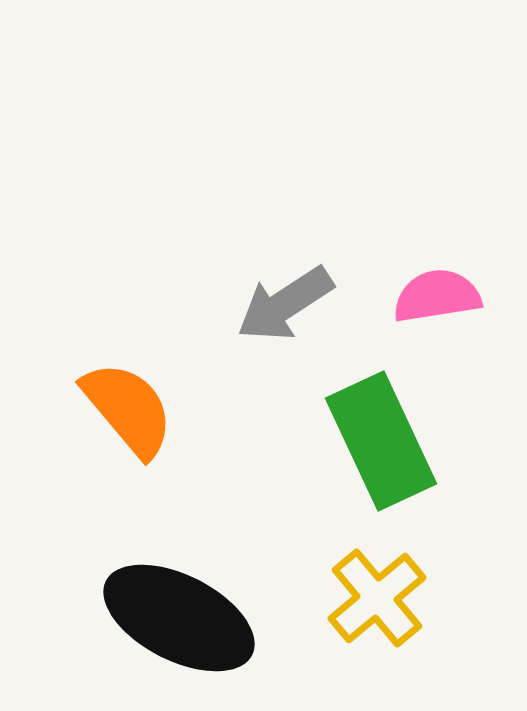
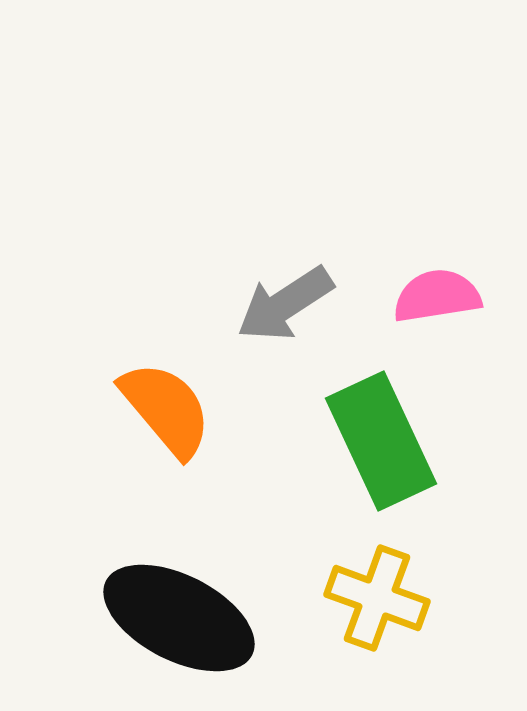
orange semicircle: moved 38 px right
yellow cross: rotated 30 degrees counterclockwise
